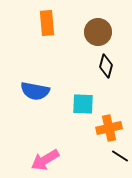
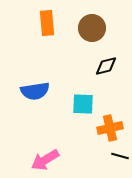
brown circle: moved 6 px left, 4 px up
black diamond: rotated 60 degrees clockwise
blue semicircle: rotated 20 degrees counterclockwise
orange cross: moved 1 px right
black line: rotated 18 degrees counterclockwise
